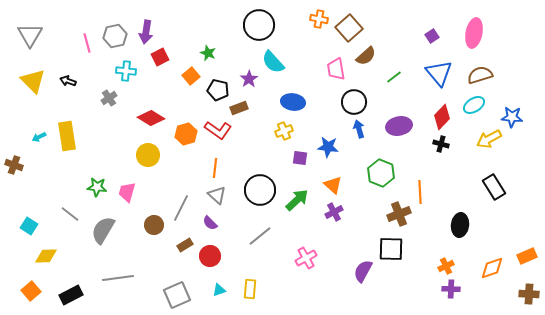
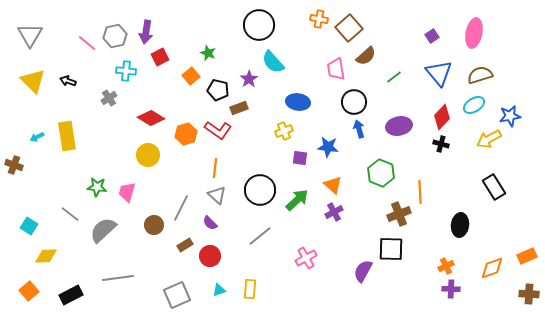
pink line at (87, 43): rotated 36 degrees counterclockwise
blue ellipse at (293, 102): moved 5 px right
blue star at (512, 117): moved 2 px left, 1 px up; rotated 15 degrees counterclockwise
cyan arrow at (39, 137): moved 2 px left
gray semicircle at (103, 230): rotated 16 degrees clockwise
orange square at (31, 291): moved 2 px left
